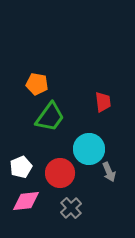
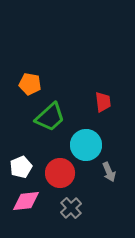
orange pentagon: moved 7 px left
green trapezoid: rotated 12 degrees clockwise
cyan circle: moved 3 px left, 4 px up
